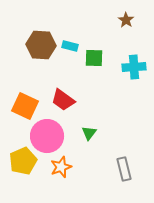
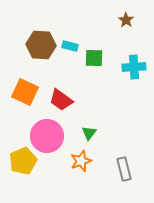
red trapezoid: moved 2 px left
orange square: moved 14 px up
orange star: moved 20 px right, 6 px up
